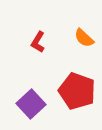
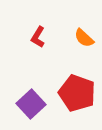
red L-shape: moved 5 px up
red pentagon: moved 2 px down
